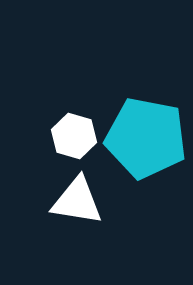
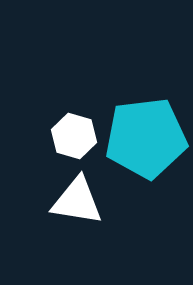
cyan pentagon: rotated 18 degrees counterclockwise
